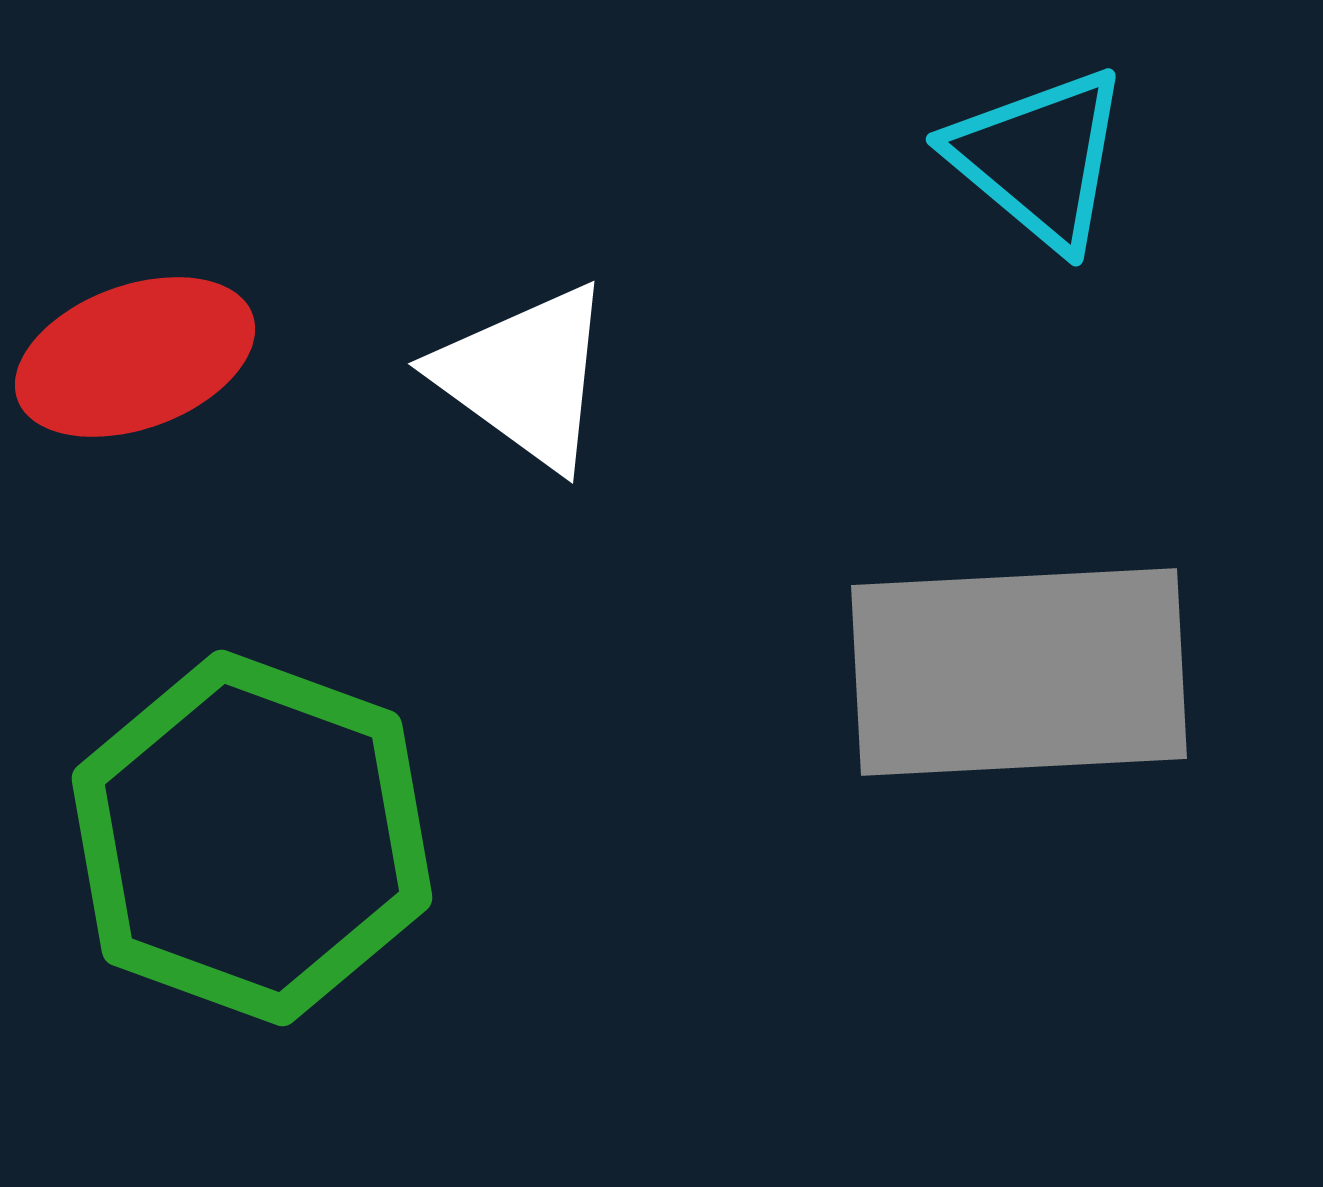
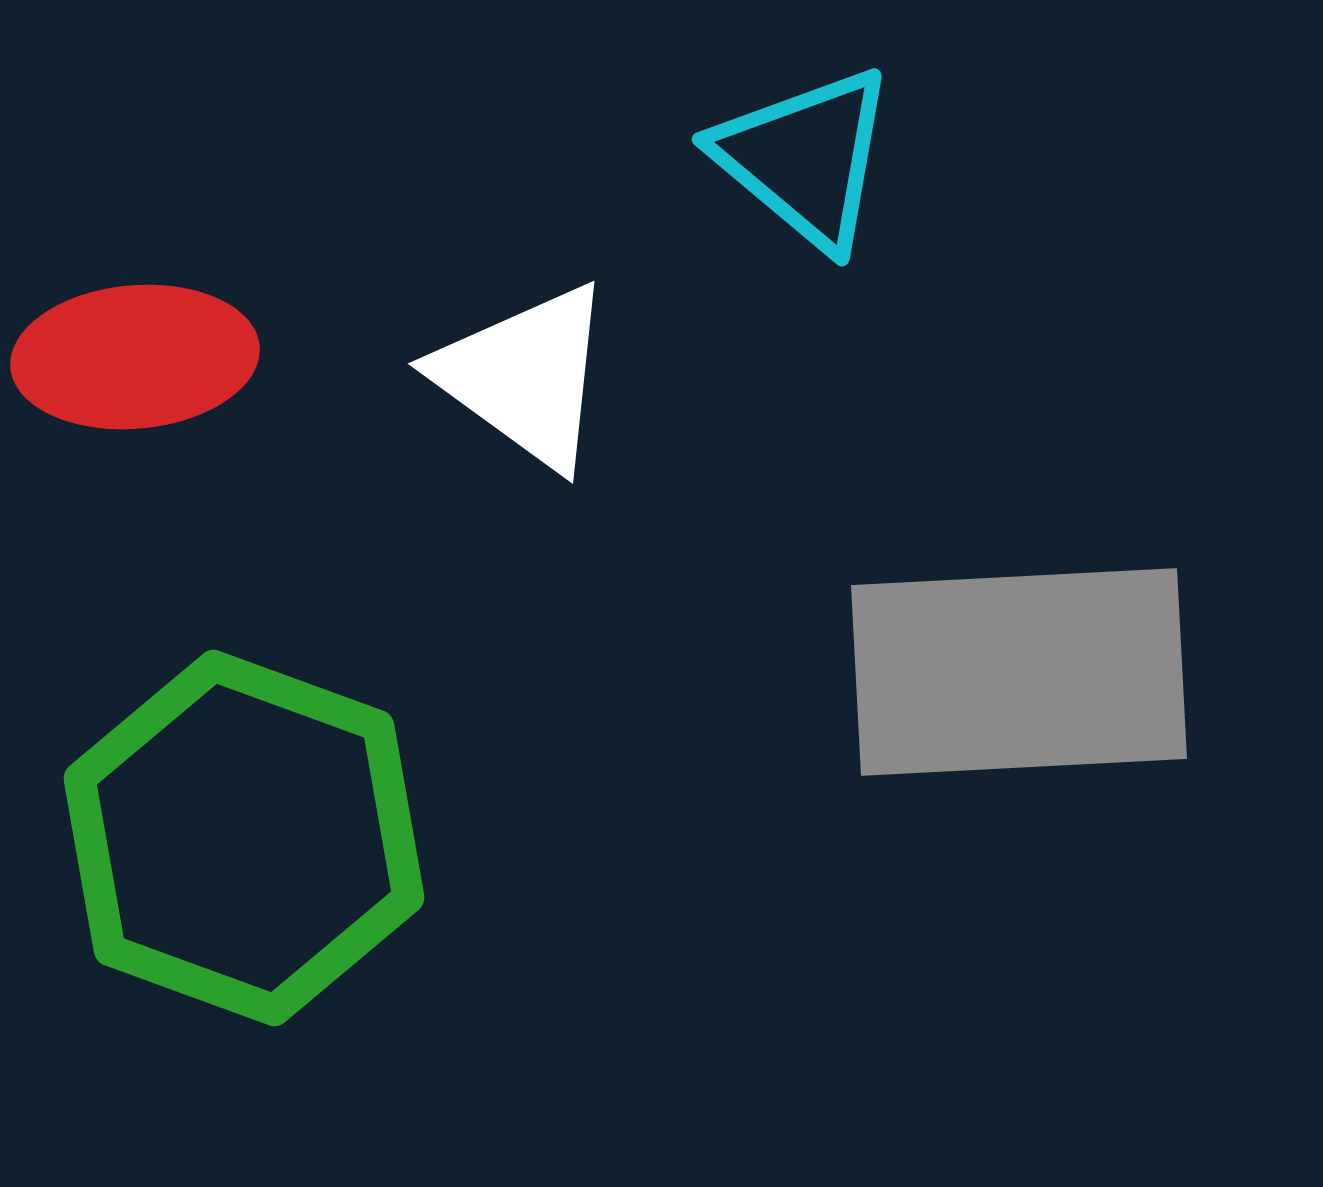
cyan triangle: moved 234 px left
red ellipse: rotated 15 degrees clockwise
green hexagon: moved 8 px left
